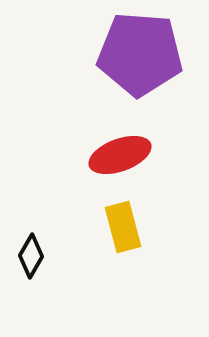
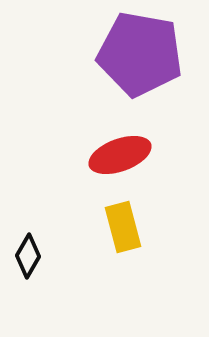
purple pentagon: rotated 6 degrees clockwise
black diamond: moved 3 px left
